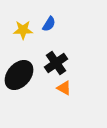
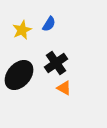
yellow star: moved 1 px left; rotated 24 degrees counterclockwise
